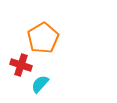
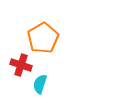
cyan semicircle: rotated 24 degrees counterclockwise
